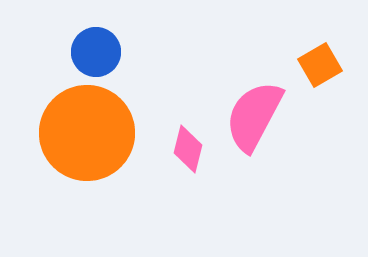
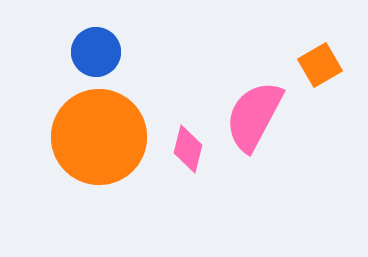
orange circle: moved 12 px right, 4 px down
